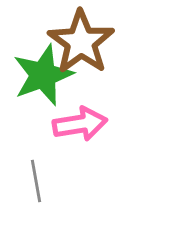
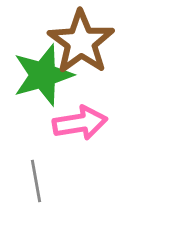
green star: rotated 4 degrees clockwise
pink arrow: moved 1 px up
